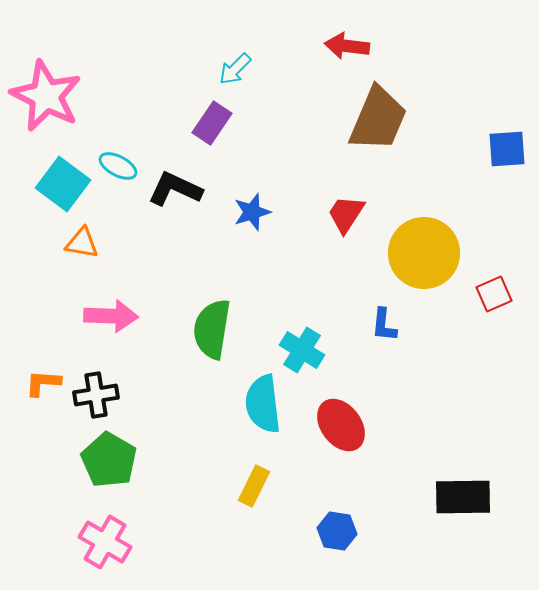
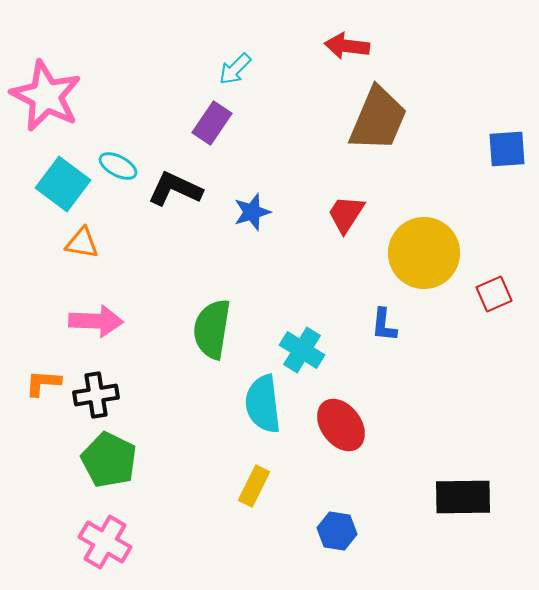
pink arrow: moved 15 px left, 5 px down
green pentagon: rotated 4 degrees counterclockwise
